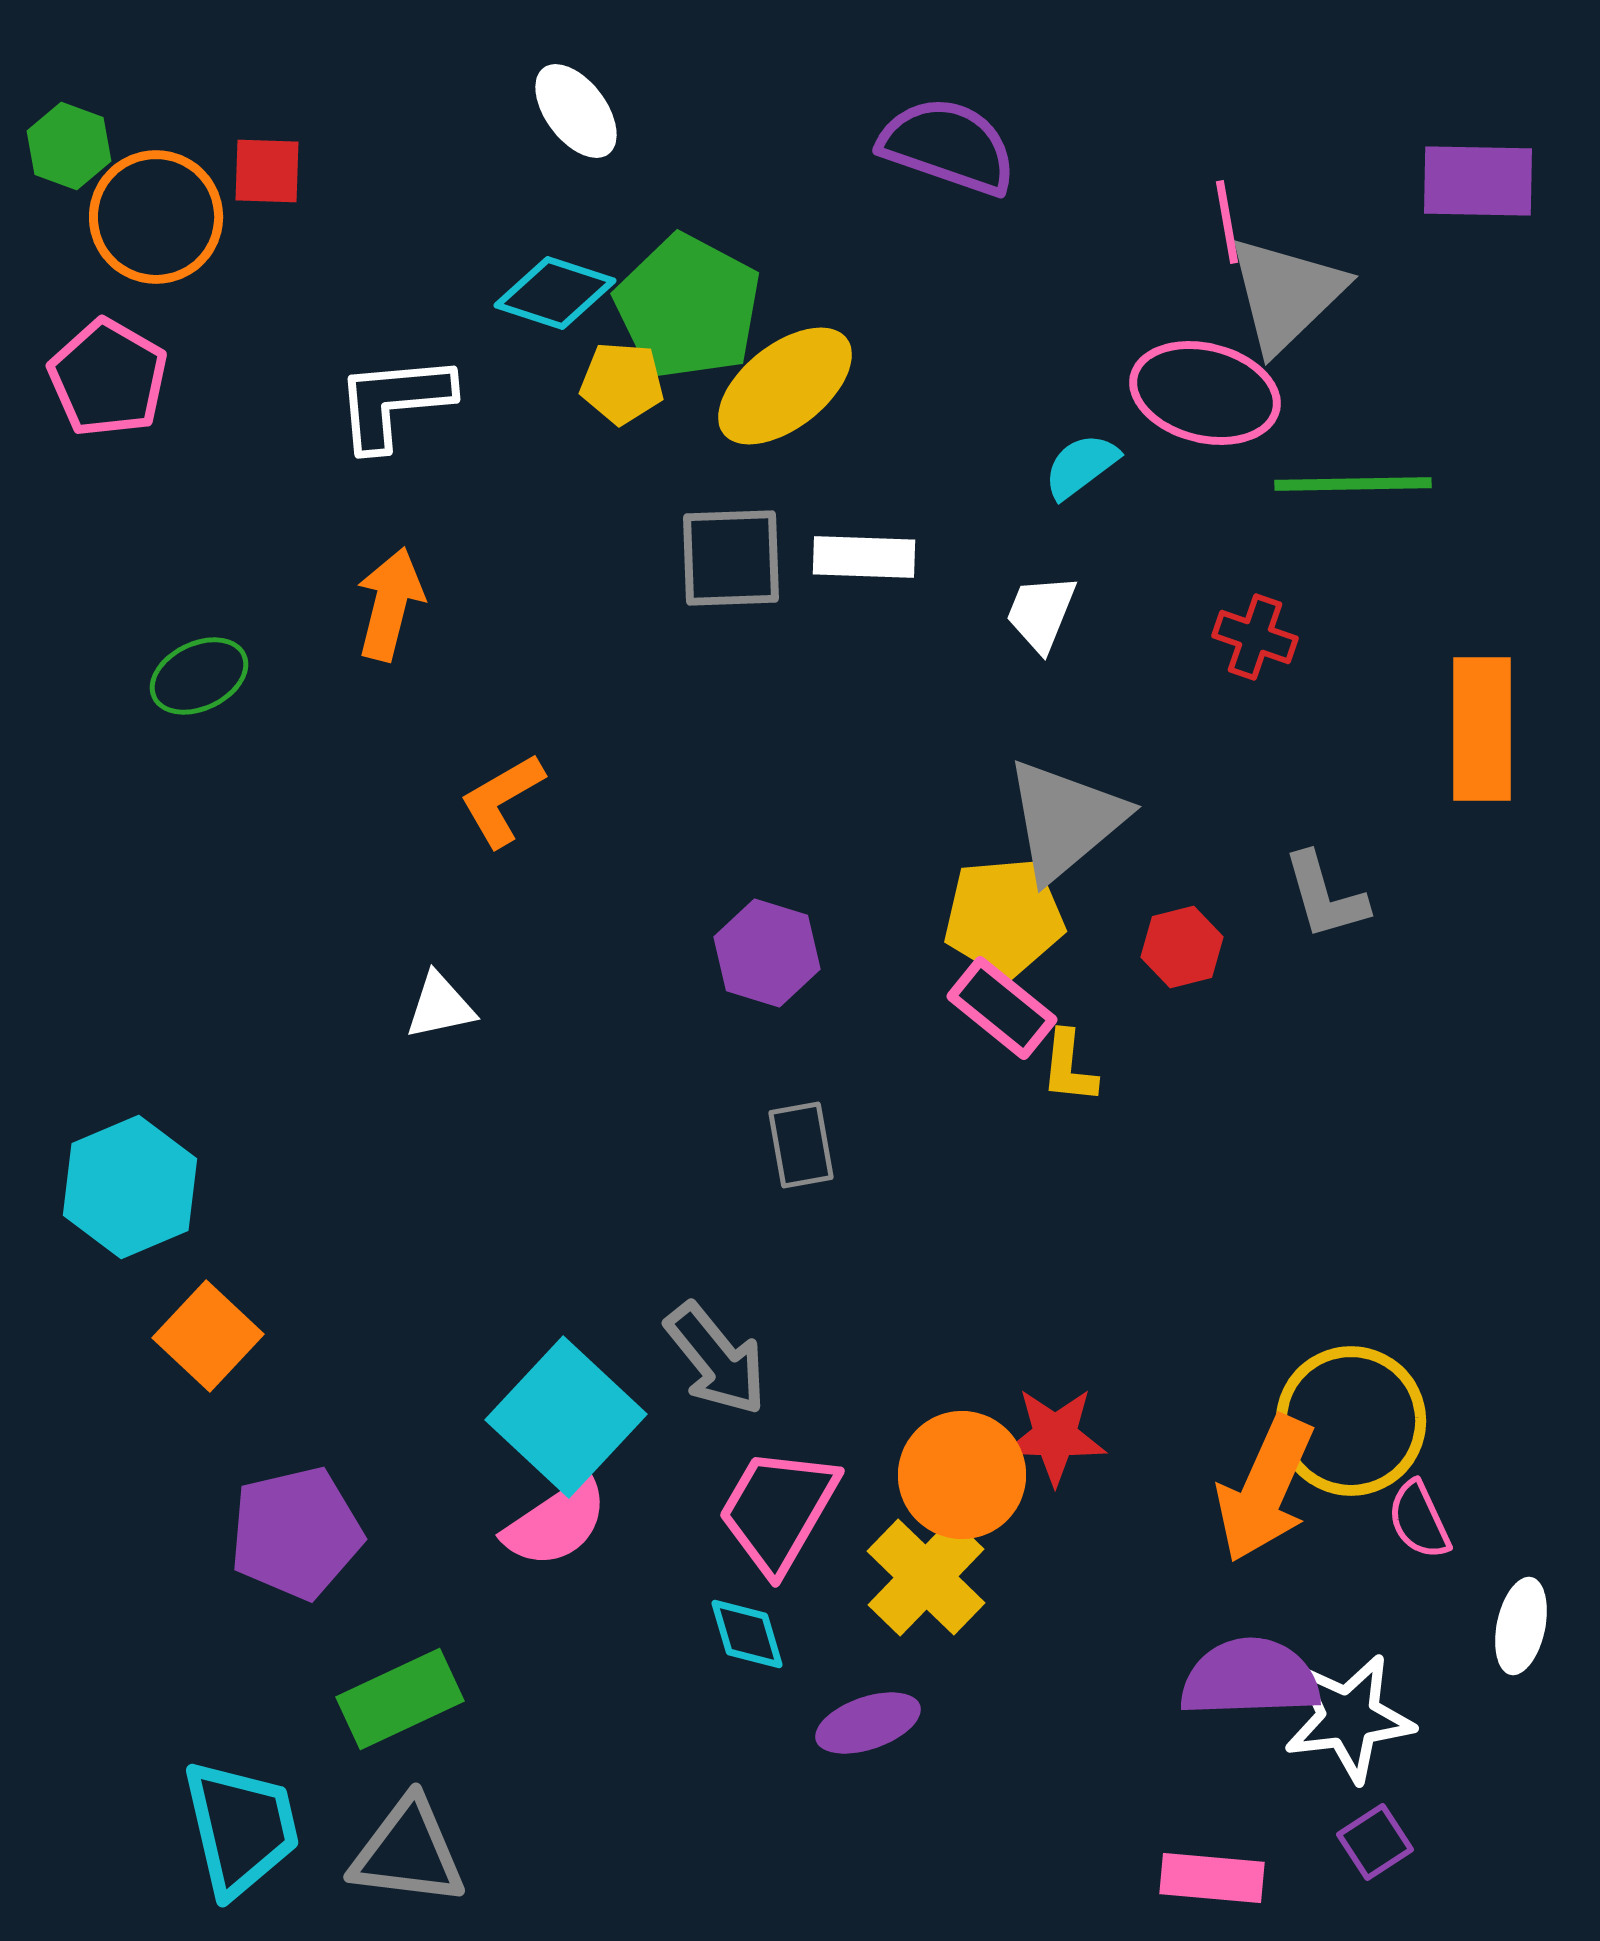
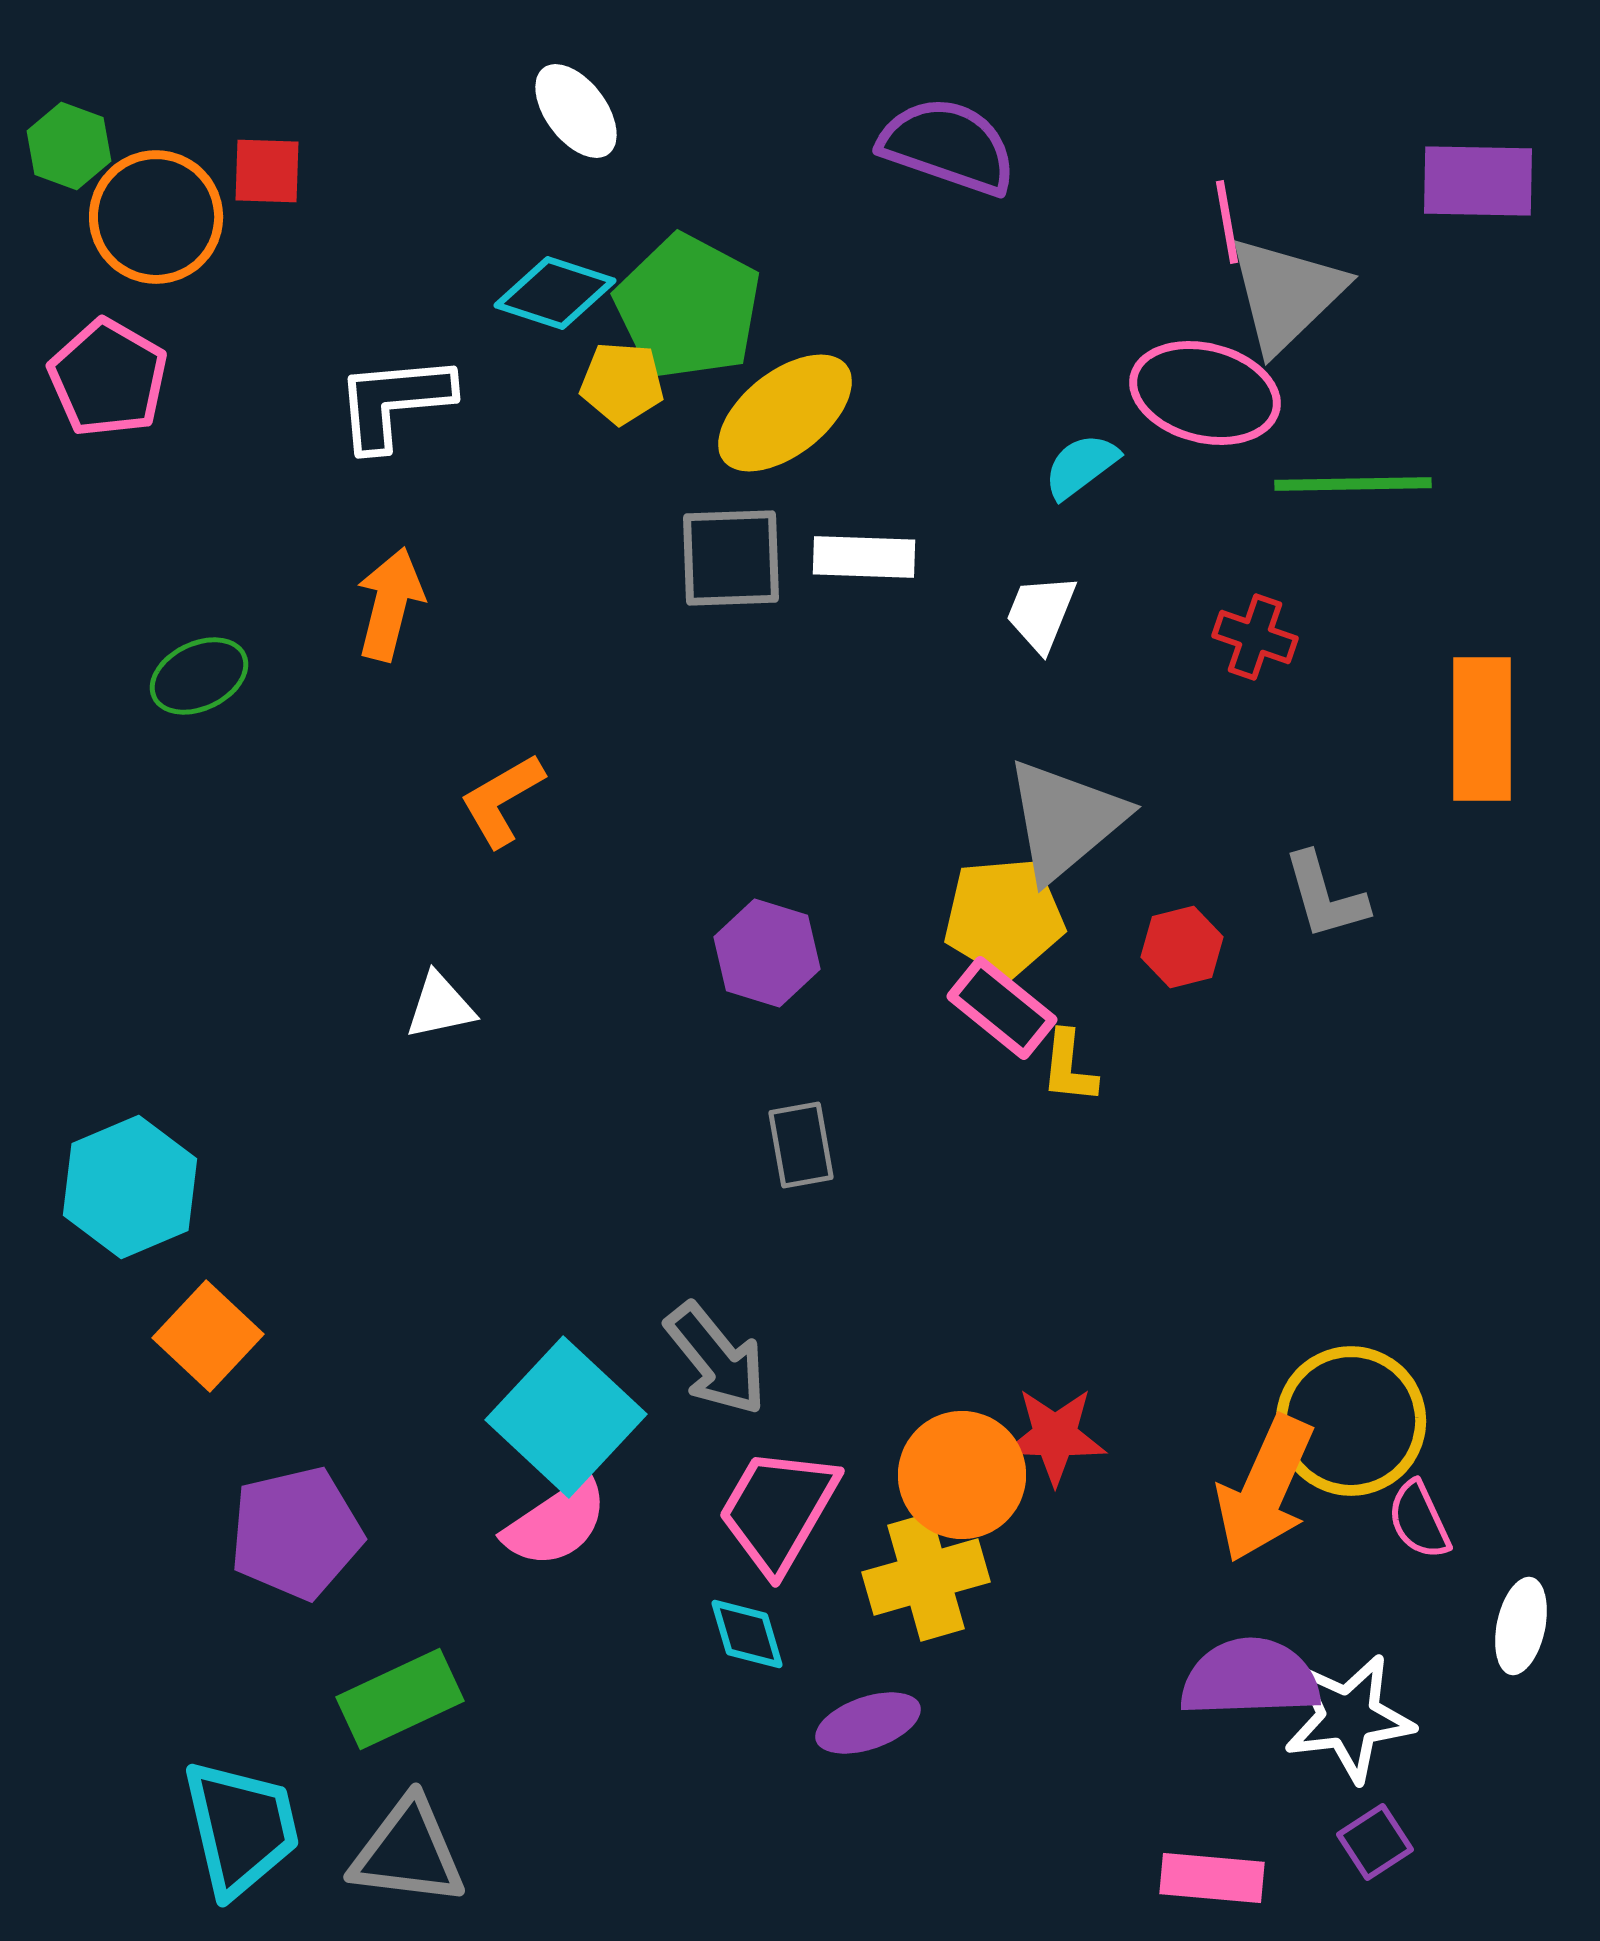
yellow ellipse at (785, 386): moved 27 px down
yellow cross at (926, 1577): rotated 30 degrees clockwise
